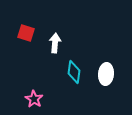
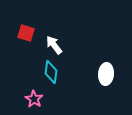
white arrow: moved 1 px left, 2 px down; rotated 42 degrees counterclockwise
cyan diamond: moved 23 px left
